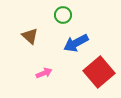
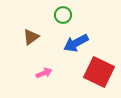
brown triangle: moved 1 px right, 1 px down; rotated 42 degrees clockwise
red square: rotated 24 degrees counterclockwise
